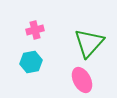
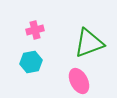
green triangle: rotated 28 degrees clockwise
pink ellipse: moved 3 px left, 1 px down
